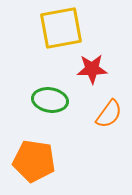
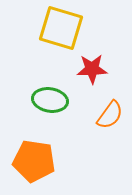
yellow square: rotated 27 degrees clockwise
orange semicircle: moved 1 px right, 1 px down
